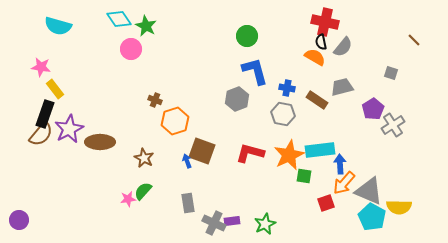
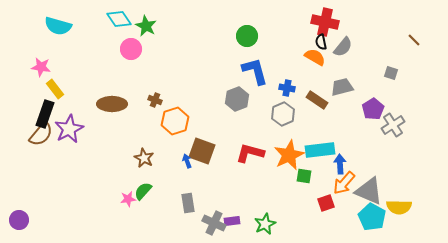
gray hexagon at (283, 114): rotated 25 degrees clockwise
brown ellipse at (100, 142): moved 12 px right, 38 px up
